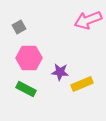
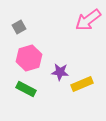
pink arrow: rotated 16 degrees counterclockwise
pink hexagon: rotated 15 degrees counterclockwise
